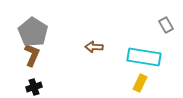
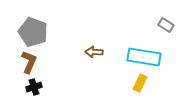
gray rectangle: rotated 28 degrees counterclockwise
gray pentagon: rotated 12 degrees counterclockwise
brown arrow: moved 5 px down
brown L-shape: moved 3 px left, 7 px down
